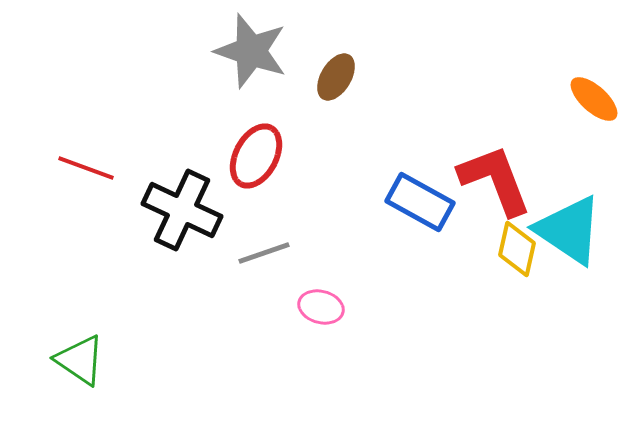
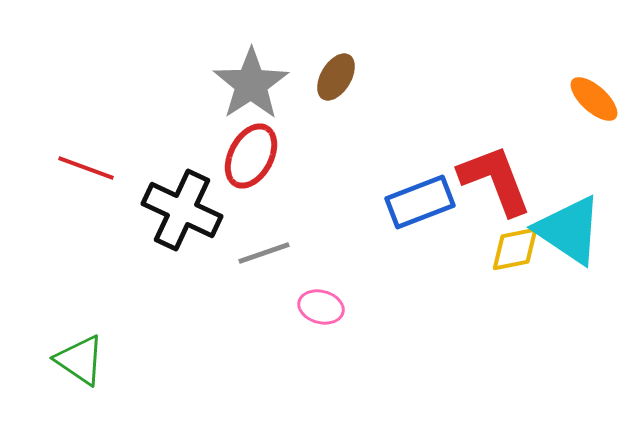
gray star: moved 33 px down; rotated 20 degrees clockwise
red ellipse: moved 5 px left
blue rectangle: rotated 50 degrees counterclockwise
yellow diamond: moved 2 px left; rotated 66 degrees clockwise
